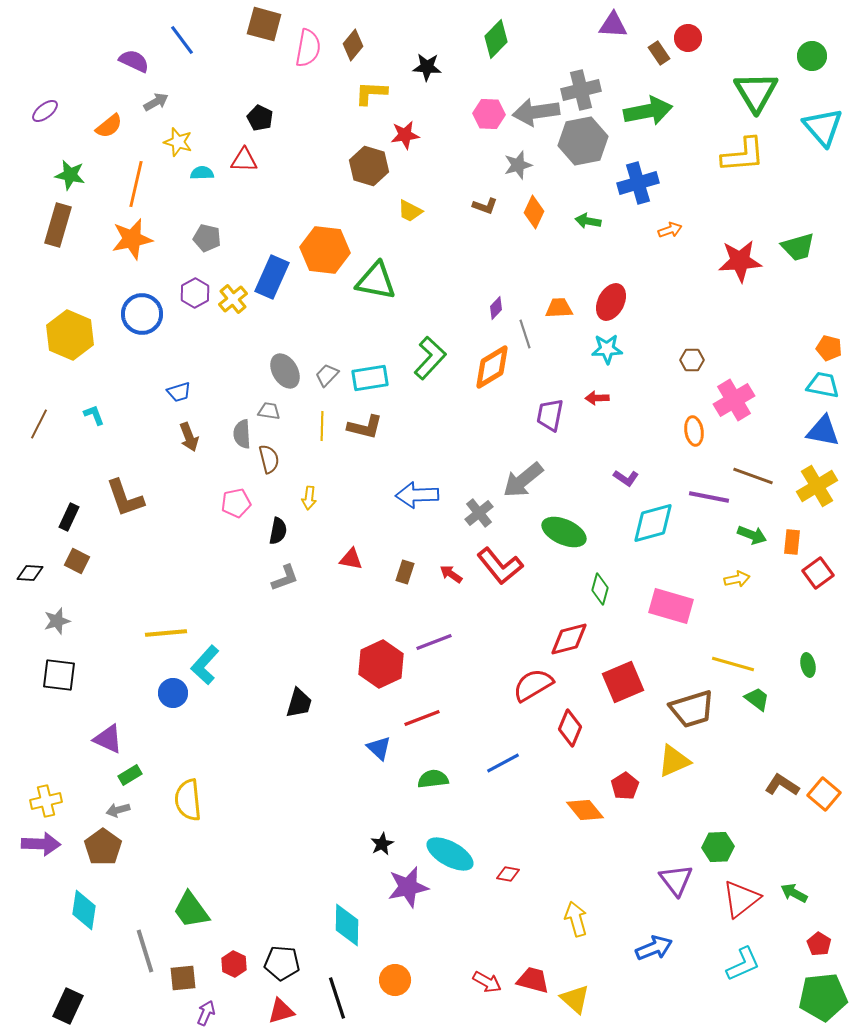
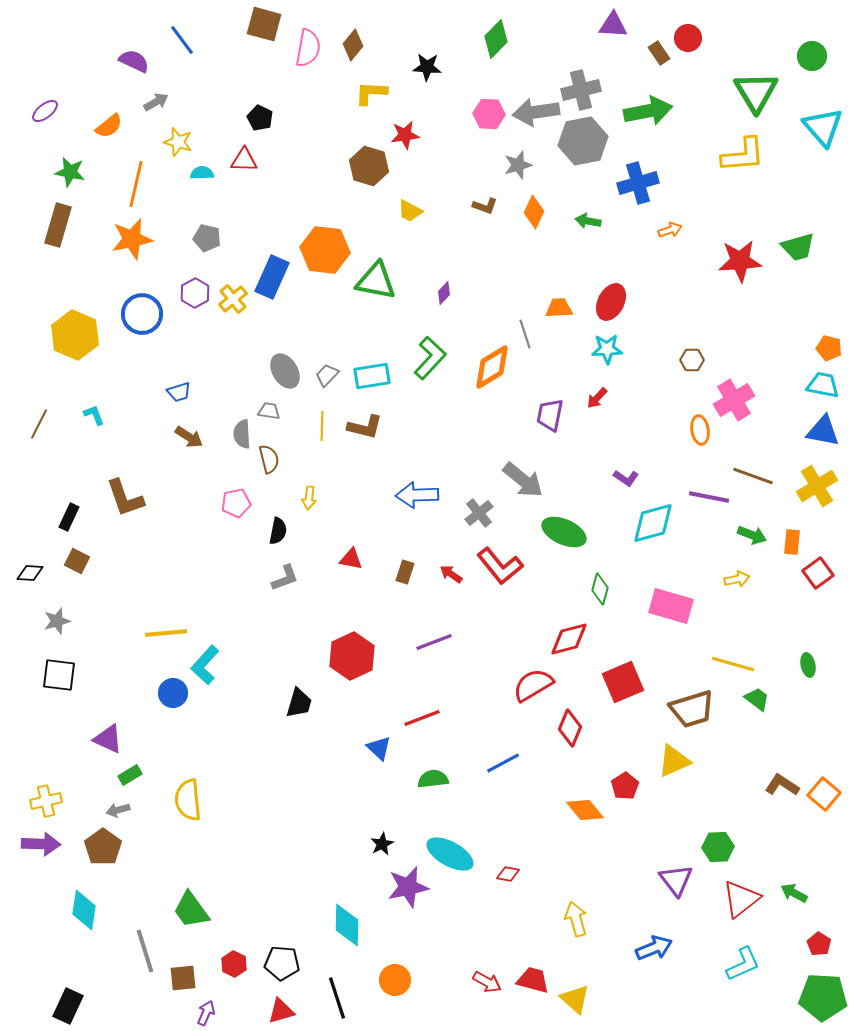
green star at (70, 175): moved 3 px up
purple diamond at (496, 308): moved 52 px left, 15 px up
yellow hexagon at (70, 335): moved 5 px right
cyan rectangle at (370, 378): moved 2 px right, 2 px up
red arrow at (597, 398): rotated 45 degrees counterclockwise
orange ellipse at (694, 431): moved 6 px right, 1 px up
brown arrow at (189, 437): rotated 36 degrees counterclockwise
gray arrow at (523, 480): rotated 102 degrees counterclockwise
red hexagon at (381, 664): moved 29 px left, 8 px up
green pentagon at (823, 997): rotated 9 degrees clockwise
